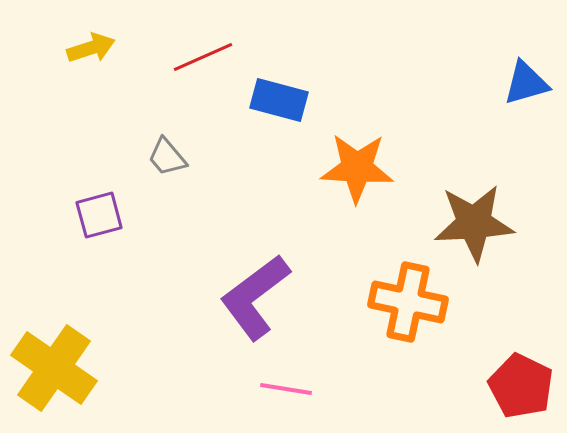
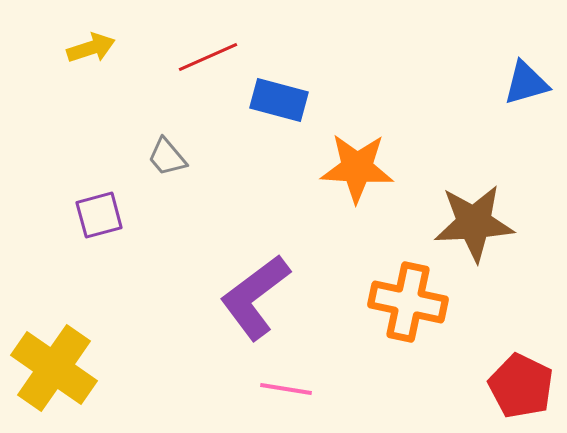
red line: moved 5 px right
